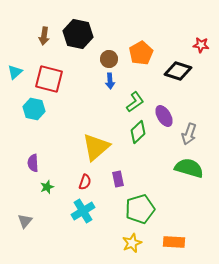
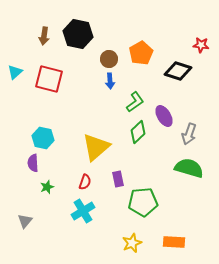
cyan hexagon: moved 9 px right, 29 px down
green pentagon: moved 3 px right, 7 px up; rotated 12 degrees clockwise
